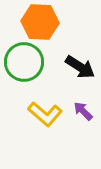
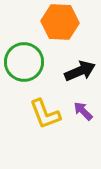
orange hexagon: moved 20 px right
black arrow: moved 4 px down; rotated 56 degrees counterclockwise
yellow L-shape: rotated 28 degrees clockwise
